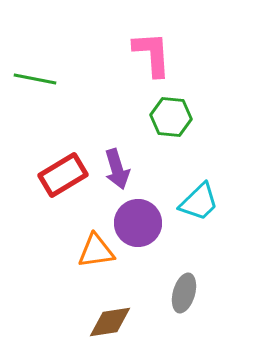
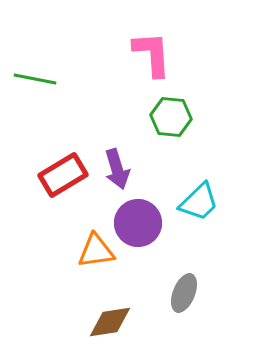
gray ellipse: rotated 6 degrees clockwise
